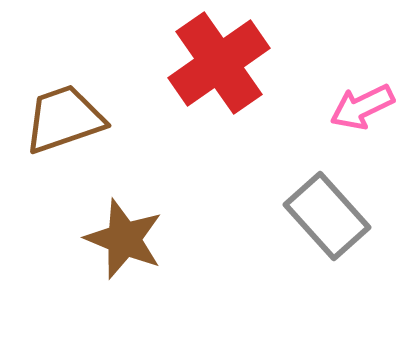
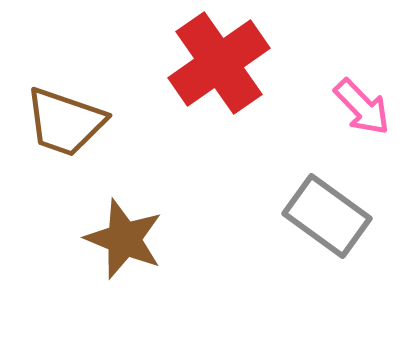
pink arrow: rotated 108 degrees counterclockwise
brown trapezoid: moved 1 px right, 3 px down; rotated 142 degrees counterclockwise
gray rectangle: rotated 12 degrees counterclockwise
